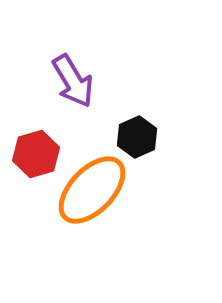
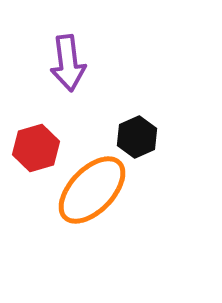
purple arrow: moved 5 px left, 18 px up; rotated 24 degrees clockwise
red hexagon: moved 6 px up
